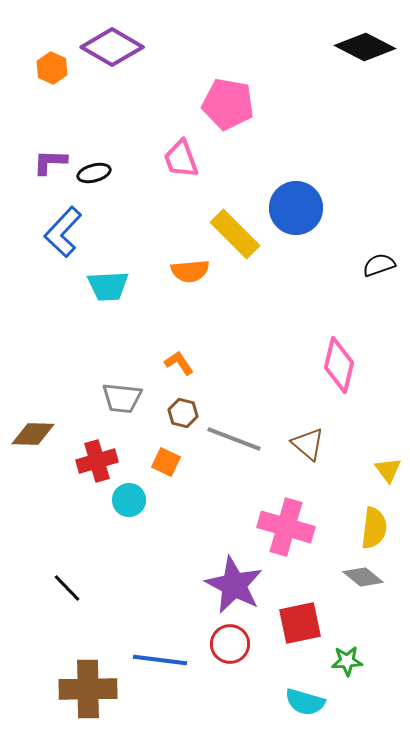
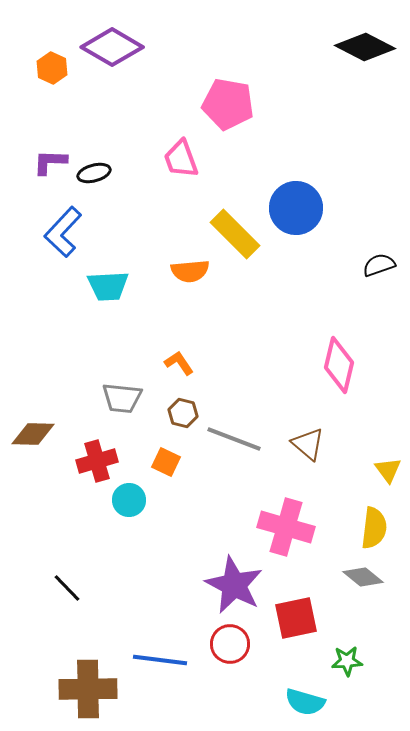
red square: moved 4 px left, 5 px up
